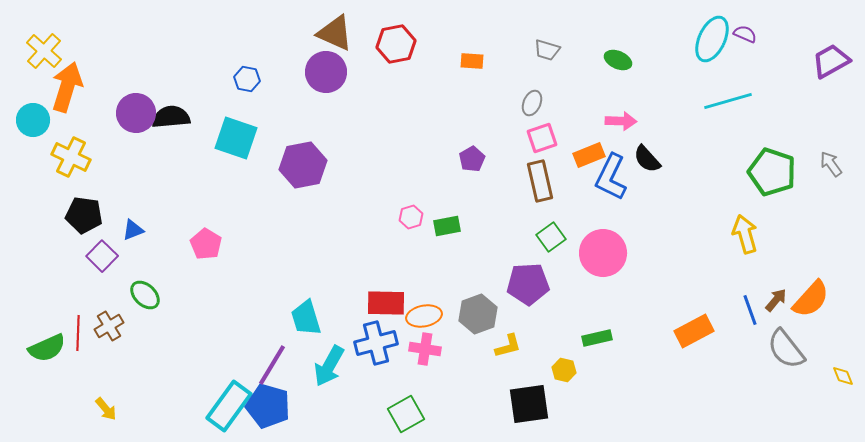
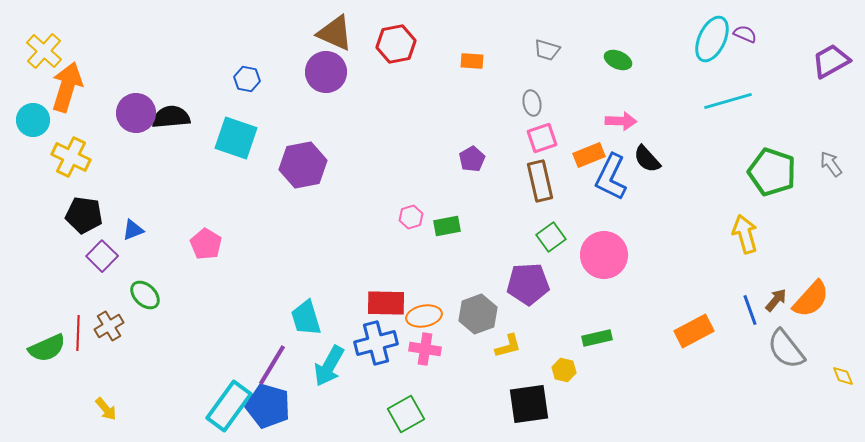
gray ellipse at (532, 103): rotated 35 degrees counterclockwise
pink circle at (603, 253): moved 1 px right, 2 px down
